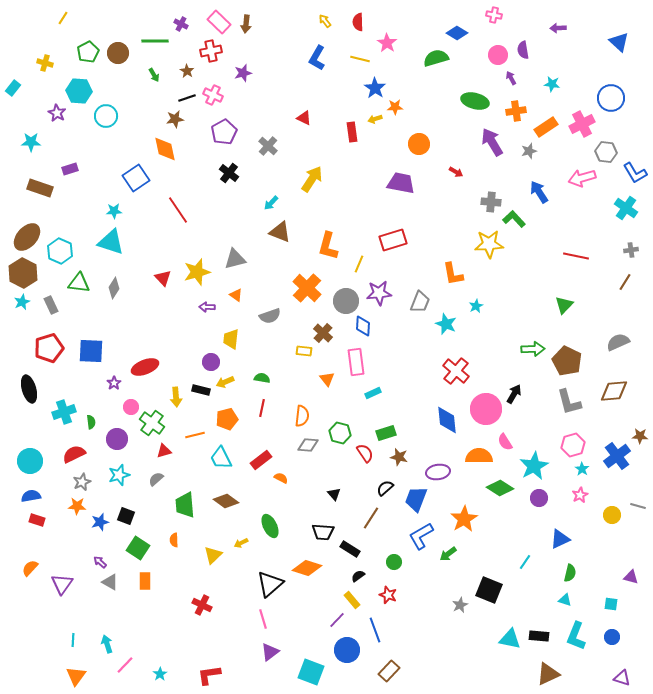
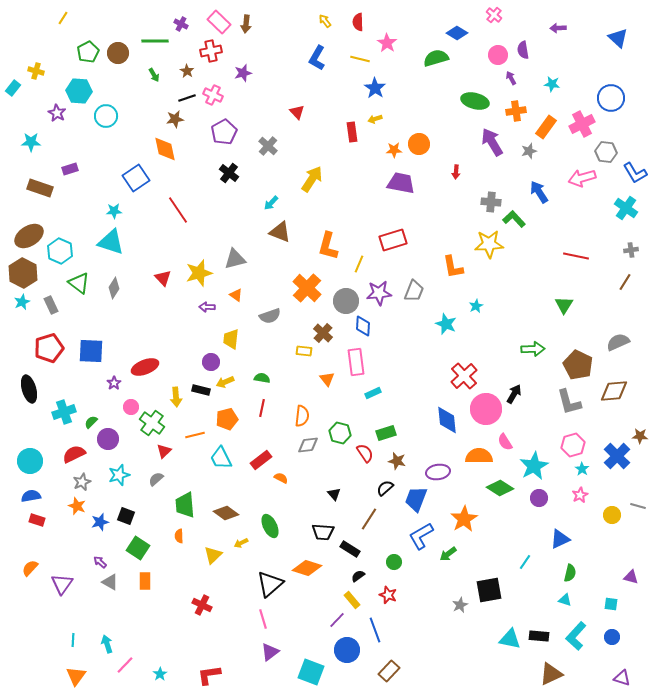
pink cross at (494, 15): rotated 28 degrees clockwise
blue triangle at (619, 42): moved 1 px left, 4 px up
yellow cross at (45, 63): moved 9 px left, 8 px down
orange star at (395, 107): moved 1 px left, 43 px down
red triangle at (304, 118): moved 7 px left, 6 px up; rotated 21 degrees clockwise
orange rectangle at (546, 127): rotated 20 degrees counterclockwise
red arrow at (456, 172): rotated 64 degrees clockwise
brown ellipse at (27, 237): moved 2 px right, 1 px up; rotated 16 degrees clockwise
yellow star at (197, 272): moved 2 px right, 1 px down
orange L-shape at (453, 274): moved 7 px up
green triangle at (79, 283): rotated 30 degrees clockwise
gray trapezoid at (420, 302): moved 6 px left, 11 px up
green triangle at (564, 305): rotated 12 degrees counterclockwise
brown pentagon at (567, 361): moved 11 px right, 4 px down
red cross at (456, 371): moved 8 px right, 5 px down; rotated 8 degrees clockwise
green semicircle at (91, 422): rotated 128 degrees counterclockwise
purple circle at (117, 439): moved 9 px left
gray diamond at (308, 445): rotated 10 degrees counterclockwise
red triangle at (164, 451): rotated 28 degrees counterclockwise
blue cross at (617, 456): rotated 8 degrees counterclockwise
brown star at (399, 457): moved 2 px left, 4 px down
brown diamond at (226, 501): moved 12 px down
orange star at (77, 506): rotated 18 degrees clockwise
brown line at (371, 518): moved 2 px left, 1 px down
orange semicircle at (174, 540): moved 5 px right, 4 px up
black square at (489, 590): rotated 32 degrees counterclockwise
cyan L-shape at (576, 636): rotated 20 degrees clockwise
brown triangle at (548, 674): moved 3 px right
